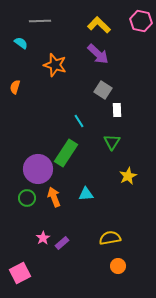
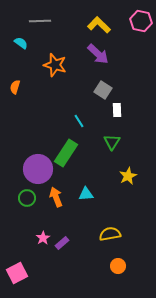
orange arrow: moved 2 px right
yellow semicircle: moved 4 px up
pink square: moved 3 px left
